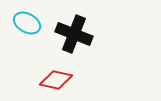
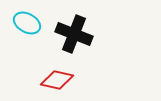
red diamond: moved 1 px right
